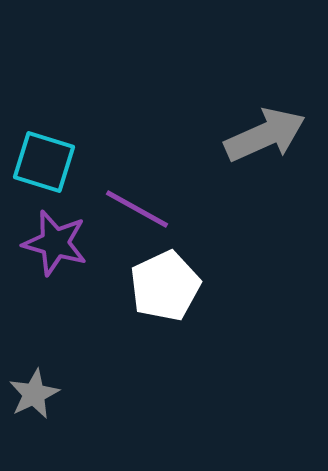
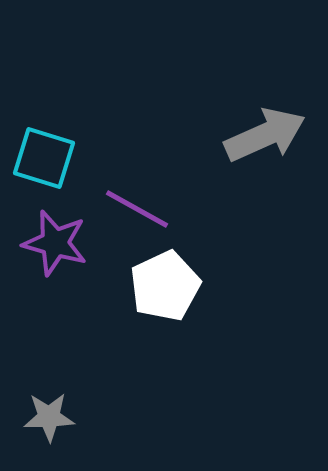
cyan square: moved 4 px up
gray star: moved 15 px right, 23 px down; rotated 24 degrees clockwise
